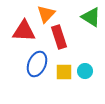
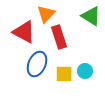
green triangle: moved 1 px up
red triangle: moved 1 px down; rotated 25 degrees clockwise
yellow square: moved 2 px down
